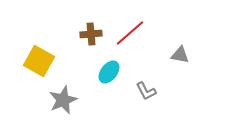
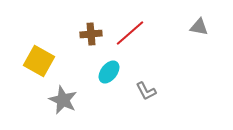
gray triangle: moved 19 px right, 28 px up
gray star: rotated 24 degrees counterclockwise
